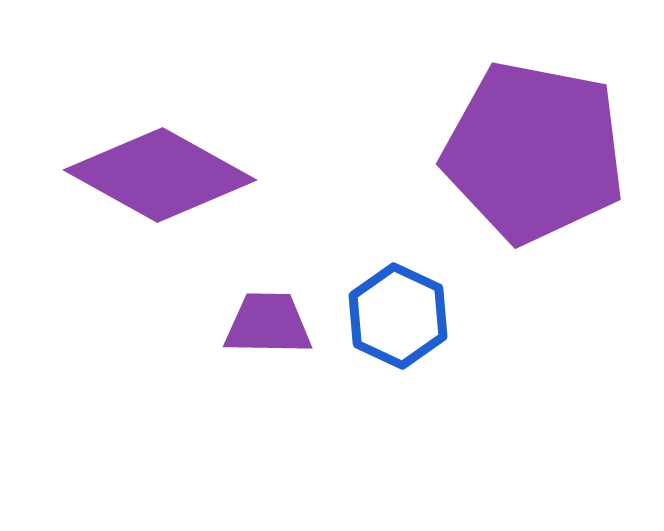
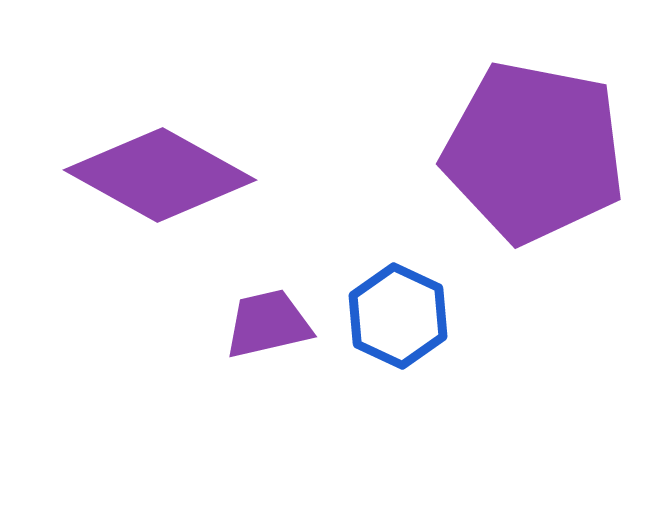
purple trapezoid: rotated 14 degrees counterclockwise
